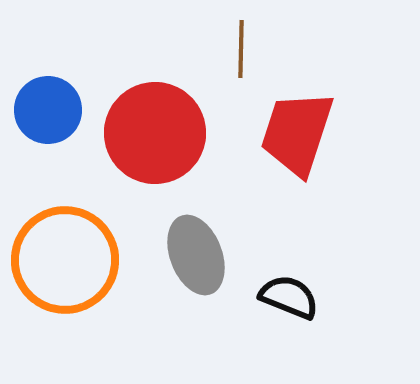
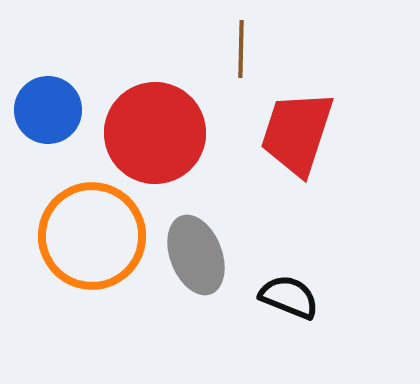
orange circle: moved 27 px right, 24 px up
